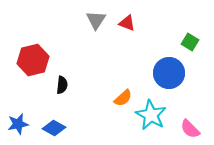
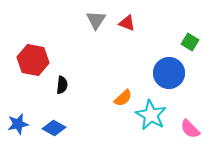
red hexagon: rotated 24 degrees clockwise
